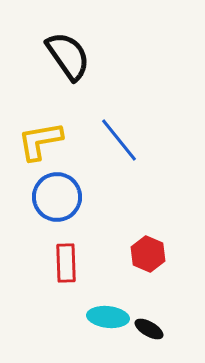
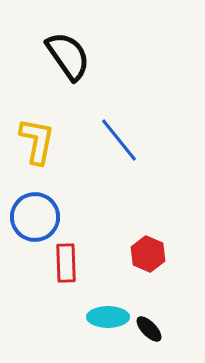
yellow L-shape: moved 3 px left; rotated 111 degrees clockwise
blue circle: moved 22 px left, 20 px down
cyan ellipse: rotated 6 degrees counterclockwise
black ellipse: rotated 16 degrees clockwise
